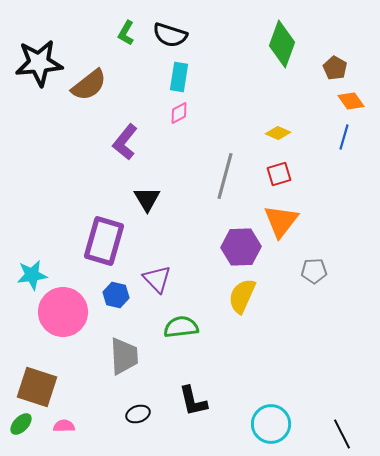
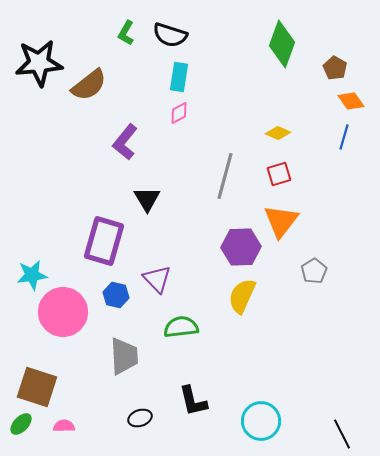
gray pentagon: rotated 30 degrees counterclockwise
black ellipse: moved 2 px right, 4 px down
cyan circle: moved 10 px left, 3 px up
